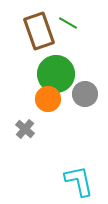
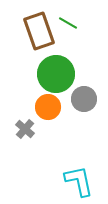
gray circle: moved 1 px left, 5 px down
orange circle: moved 8 px down
